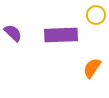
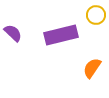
purple rectangle: rotated 12 degrees counterclockwise
